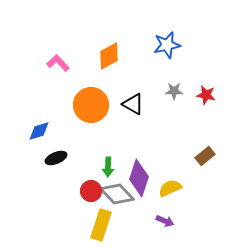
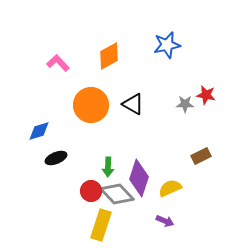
gray star: moved 11 px right, 13 px down
brown rectangle: moved 4 px left; rotated 12 degrees clockwise
